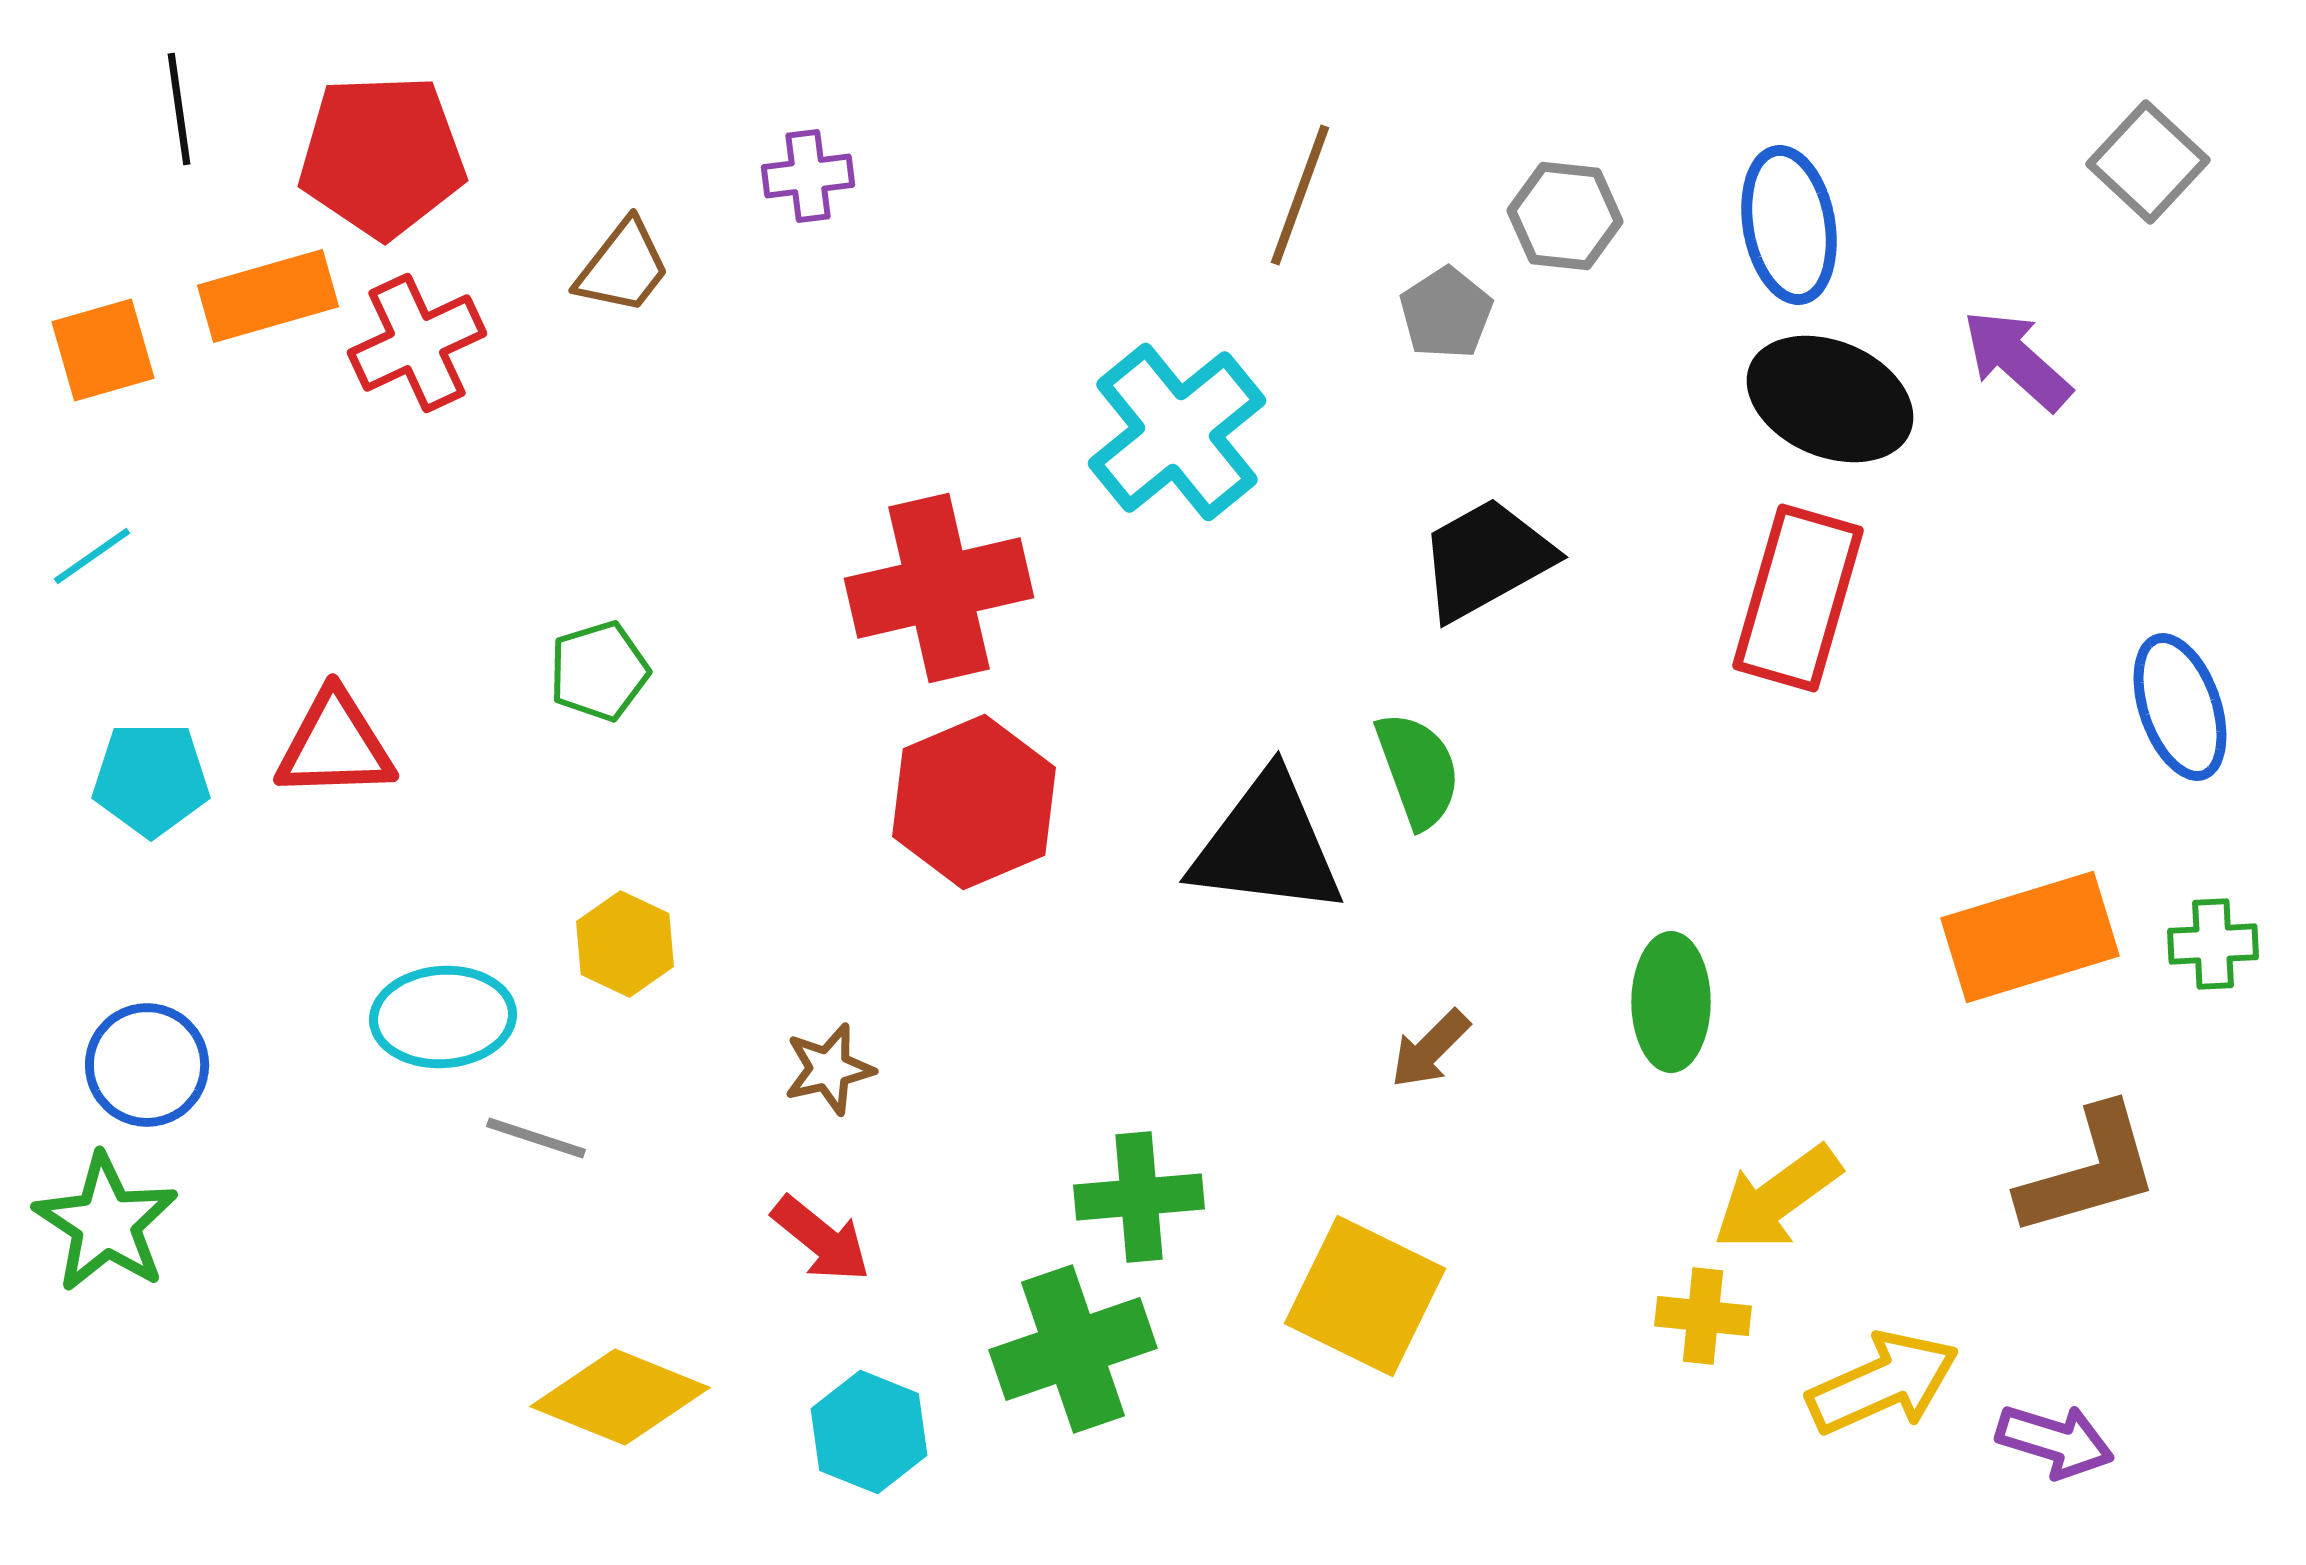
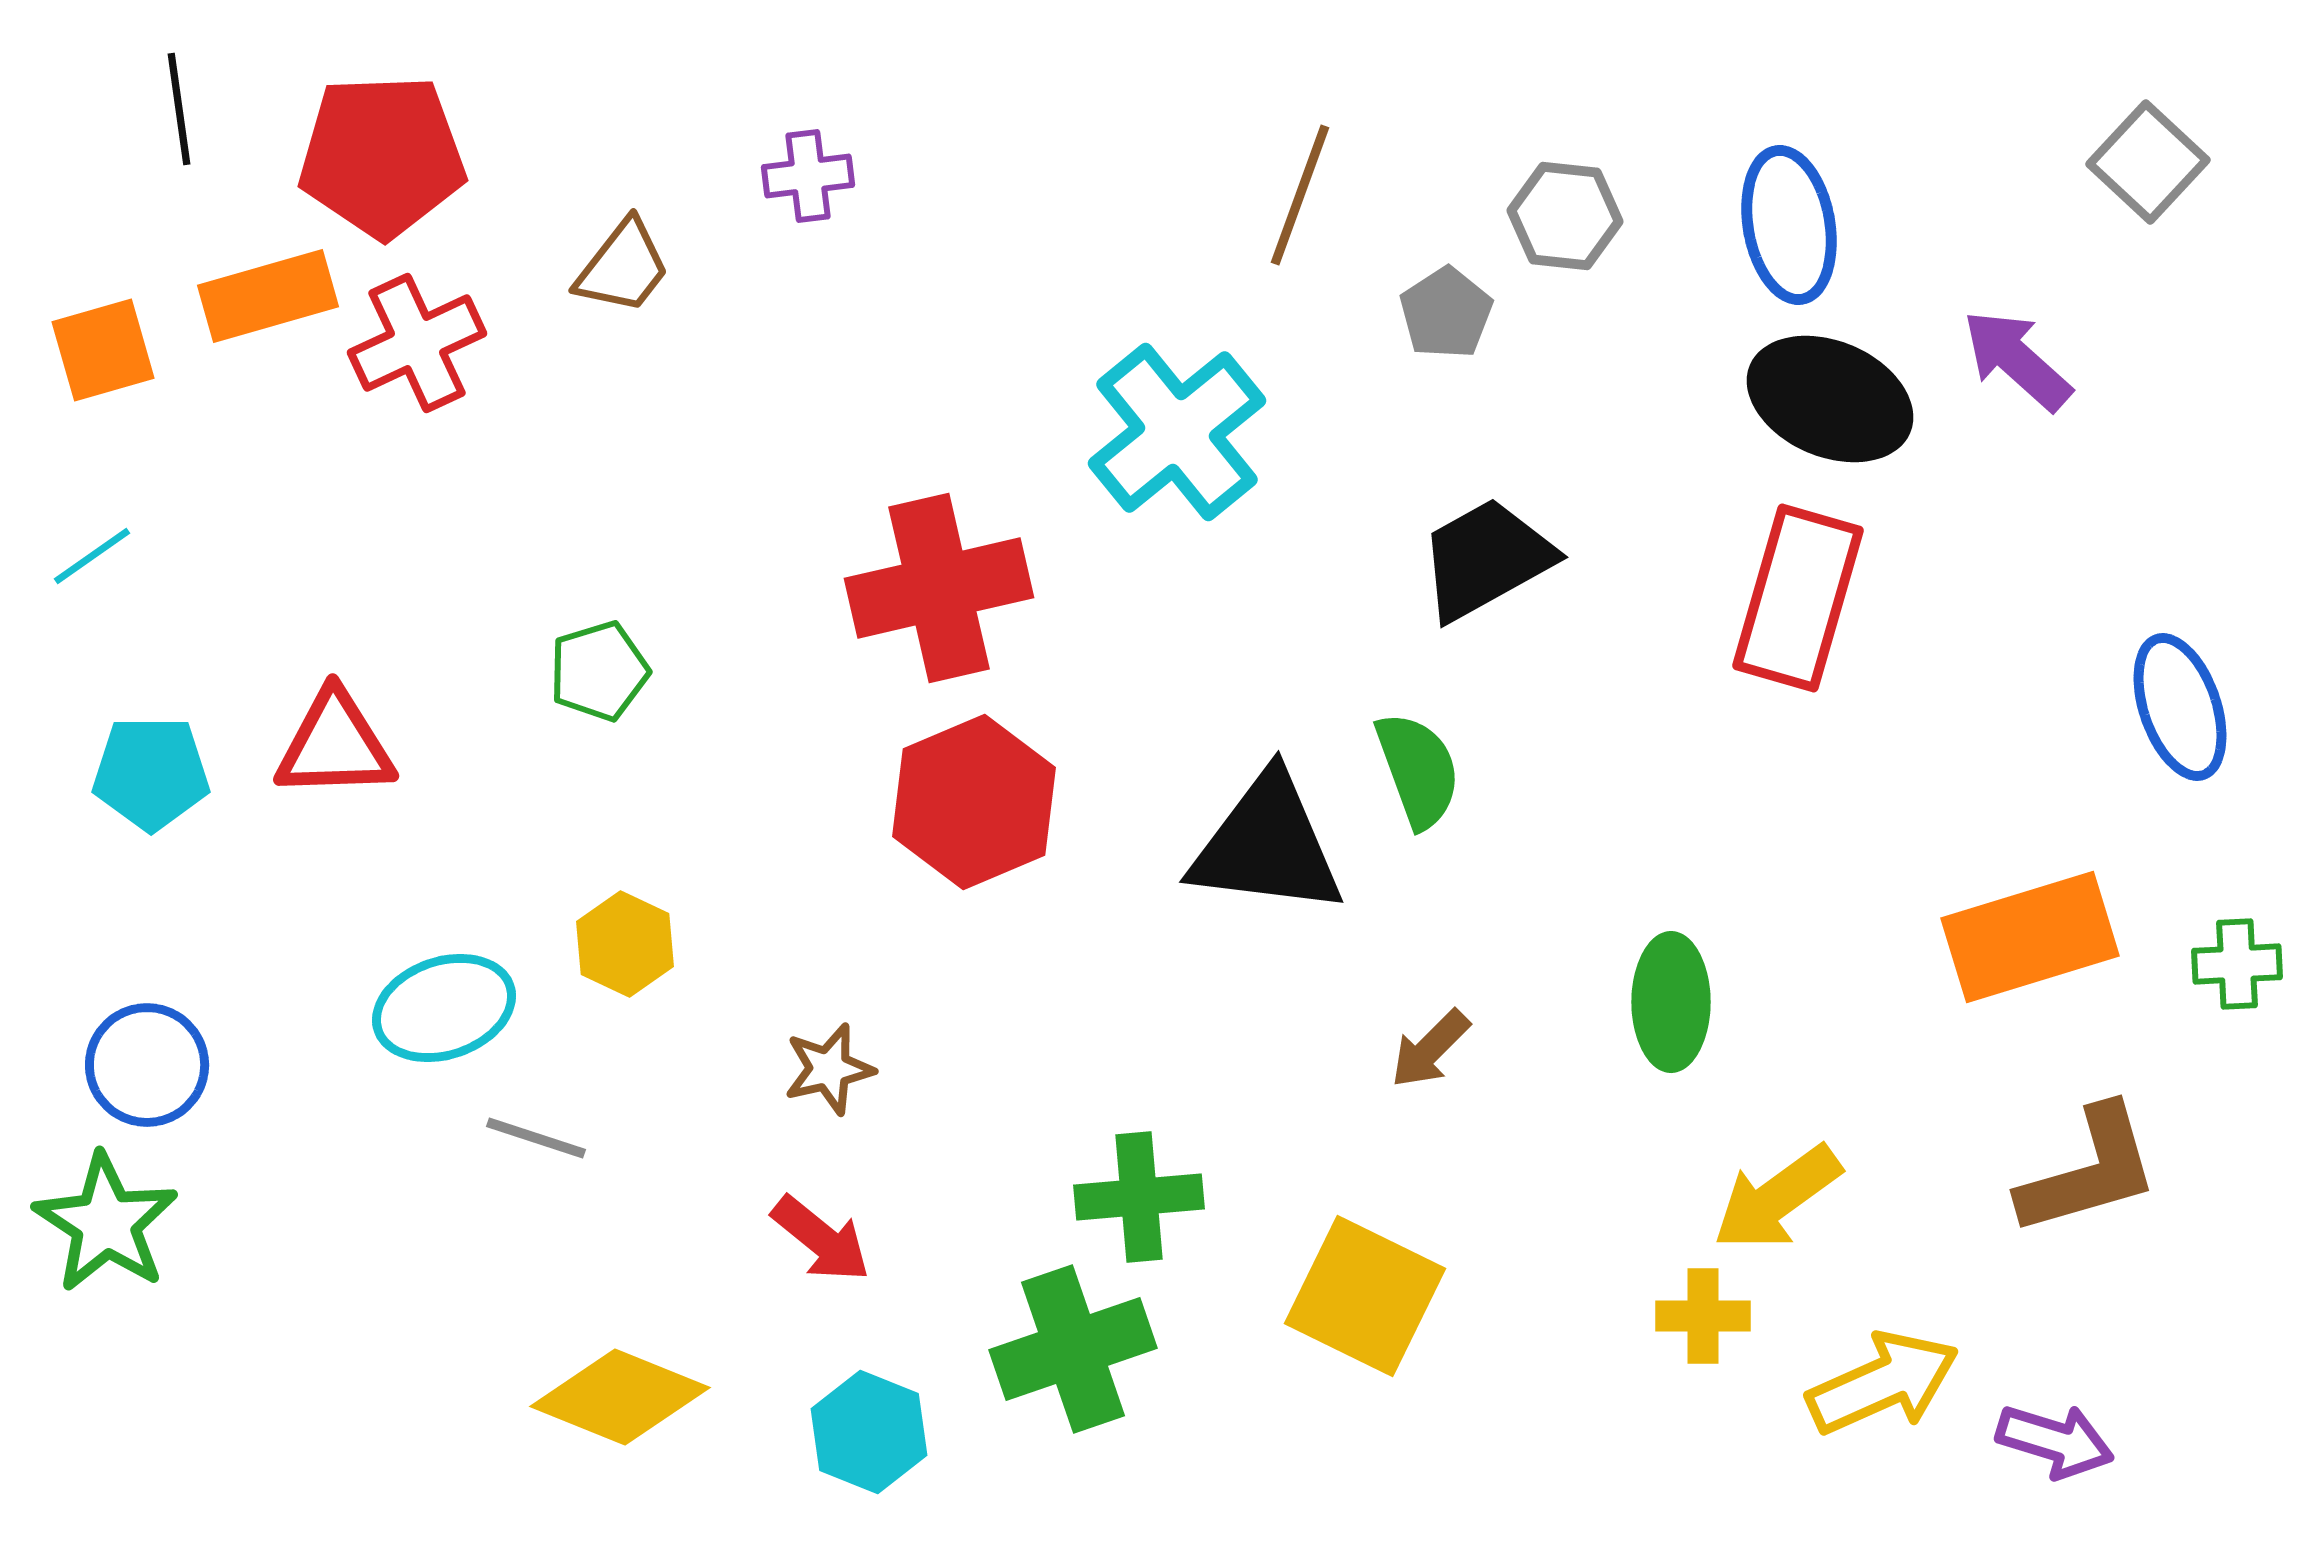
cyan pentagon at (151, 779): moved 6 px up
green cross at (2213, 944): moved 24 px right, 20 px down
cyan ellipse at (443, 1017): moved 1 px right, 9 px up; rotated 15 degrees counterclockwise
yellow cross at (1703, 1316): rotated 6 degrees counterclockwise
